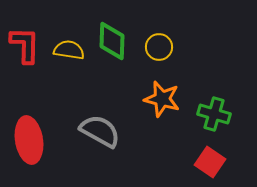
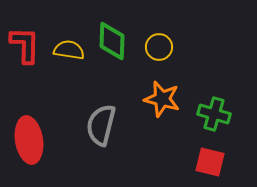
gray semicircle: moved 1 px right, 6 px up; rotated 105 degrees counterclockwise
red square: rotated 20 degrees counterclockwise
